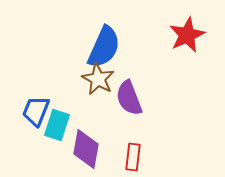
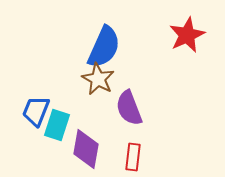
purple semicircle: moved 10 px down
